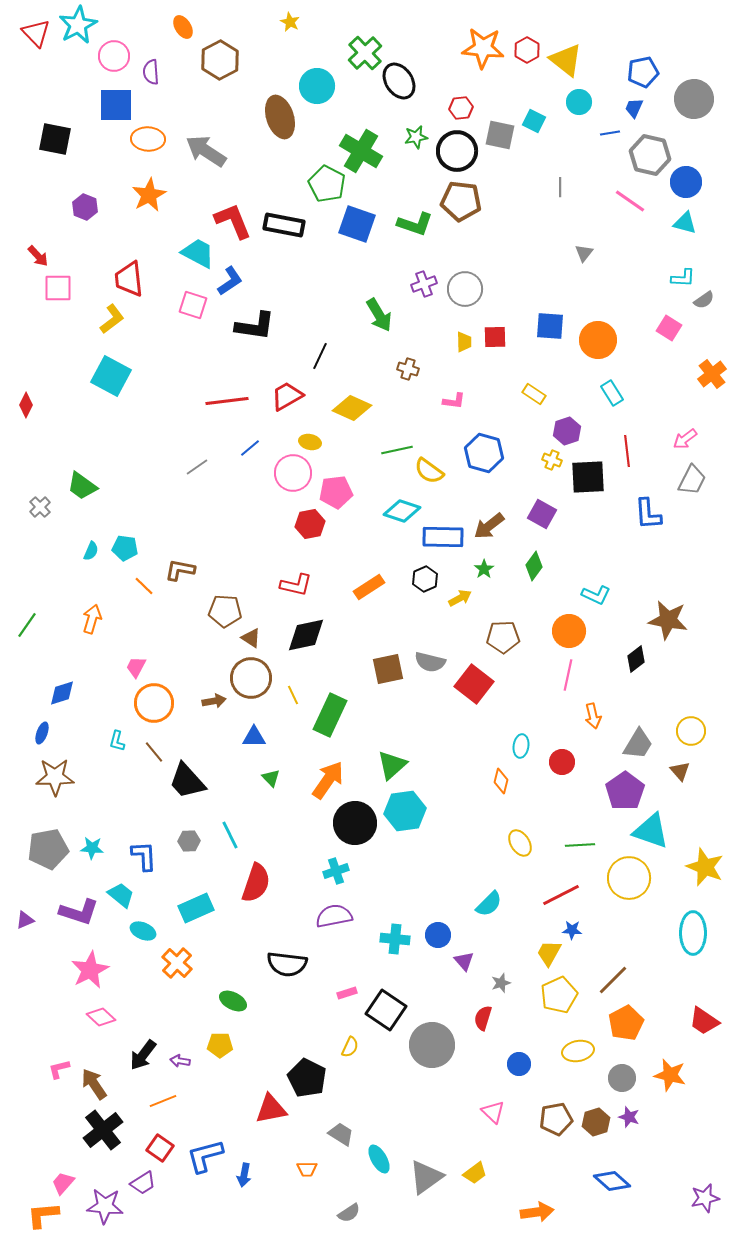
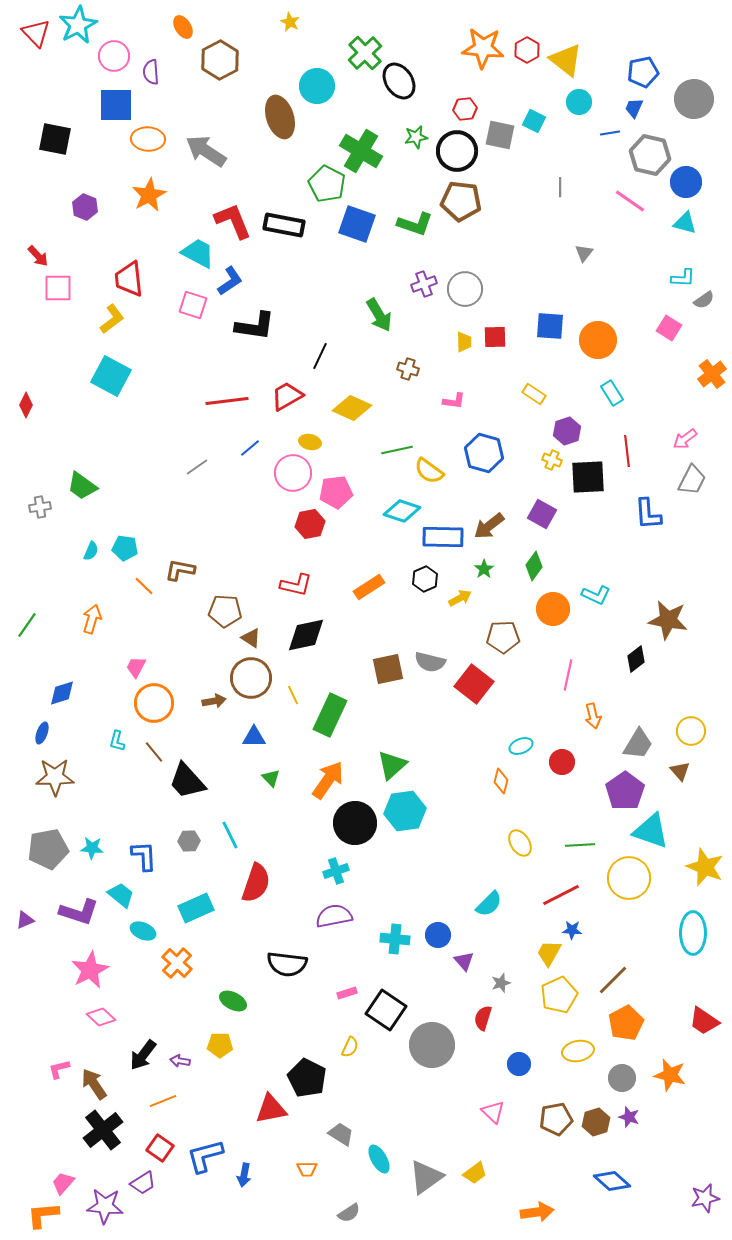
red hexagon at (461, 108): moved 4 px right, 1 px down
gray cross at (40, 507): rotated 35 degrees clockwise
orange circle at (569, 631): moved 16 px left, 22 px up
cyan ellipse at (521, 746): rotated 60 degrees clockwise
